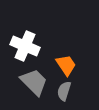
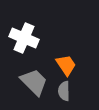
white cross: moved 1 px left, 8 px up
gray semicircle: rotated 18 degrees counterclockwise
